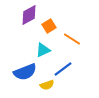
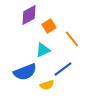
orange line: rotated 18 degrees clockwise
